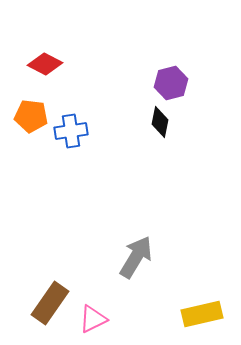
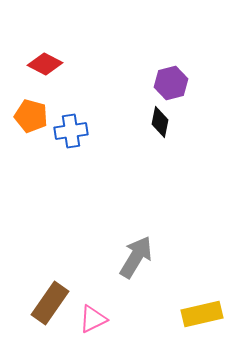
orange pentagon: rotated 8 degrees clockwise
